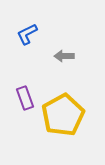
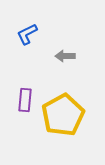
gray arrow: moved 1 px right
purple rectangle: moved 2 px down; rotated 25 degrees clockwise
